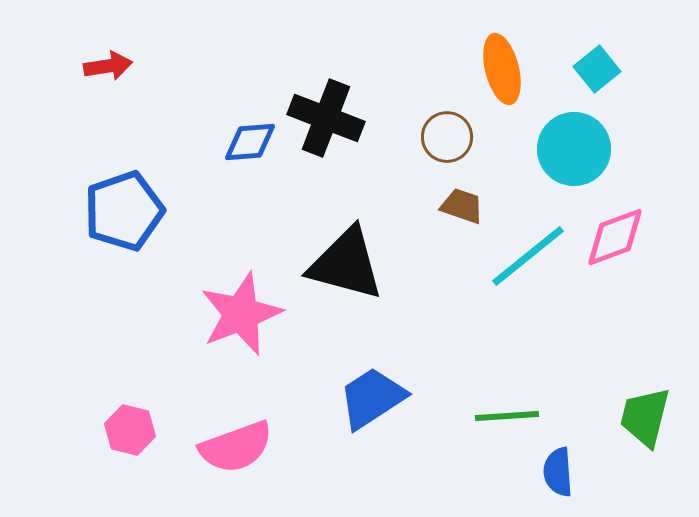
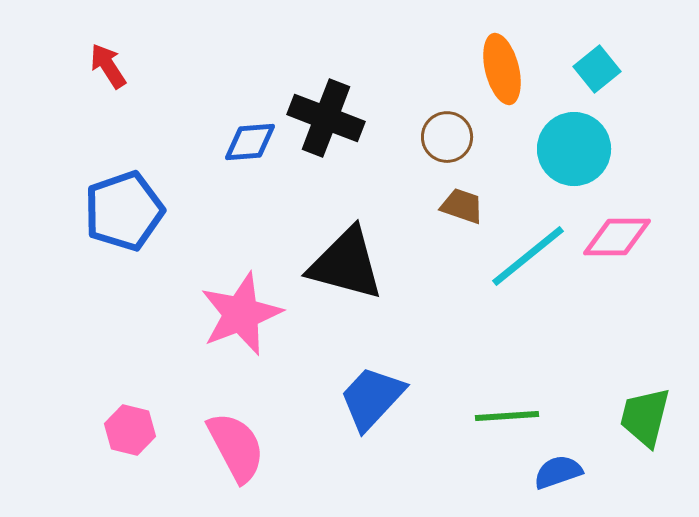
red arrow: rotated 114 degrees counterclockwise
pink diamond: moved 2 px right; rotated 20 degrees clockwise
blue trapezoid: rotated 14 degrees counterclockwise
pink semicircle: rotated 98 degrees counterclockwise
blue semicircle: rotated 75 degrees clockwise
